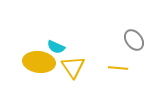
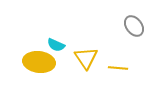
gray ellipse: moved 14 px up
cyan semicircle: moved 2 px up
yellow triangle: moved 13 px right, 9 px up
